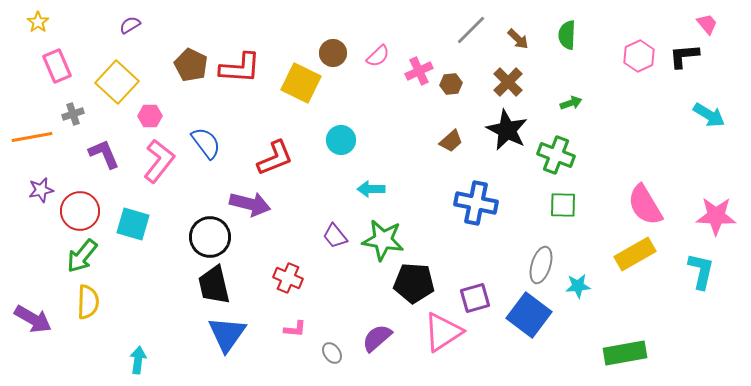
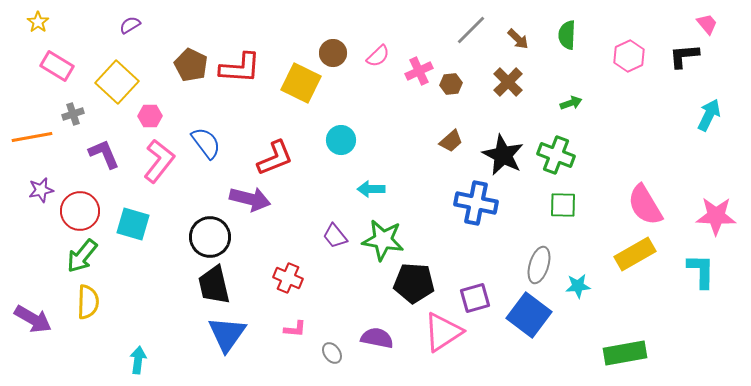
pink hexagon at (639, 56): moved 10 px left
pink rectangle at (57, 66): rotated 36 degrees counterclockwise
cyan arrow at (709, 115): rotated 96 degrees counterclockwise
black star at (507, 130): moved 4 px left, 25 px down
purple arrow at (250, 204): moved 5 px up
gray ellipse at (541, 265): moved 2 px left
cyan L-shape at (701, 271): rotated 12 degrees counterclockwise
purple semicircle at (377, 338): rotated 52 degrees clockwise
